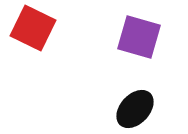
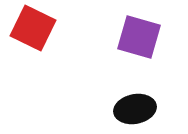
black ellipse: rotated 36 degrees clockwise
